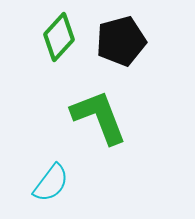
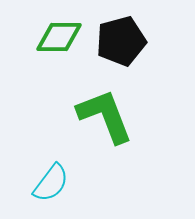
green diamond: rotated 48 degrees clockwise
green L-shape: moved 6 px right, 1 px up
